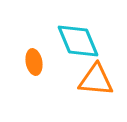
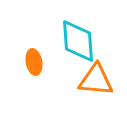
cyan diamond: rotated 18 degrees clockwise
